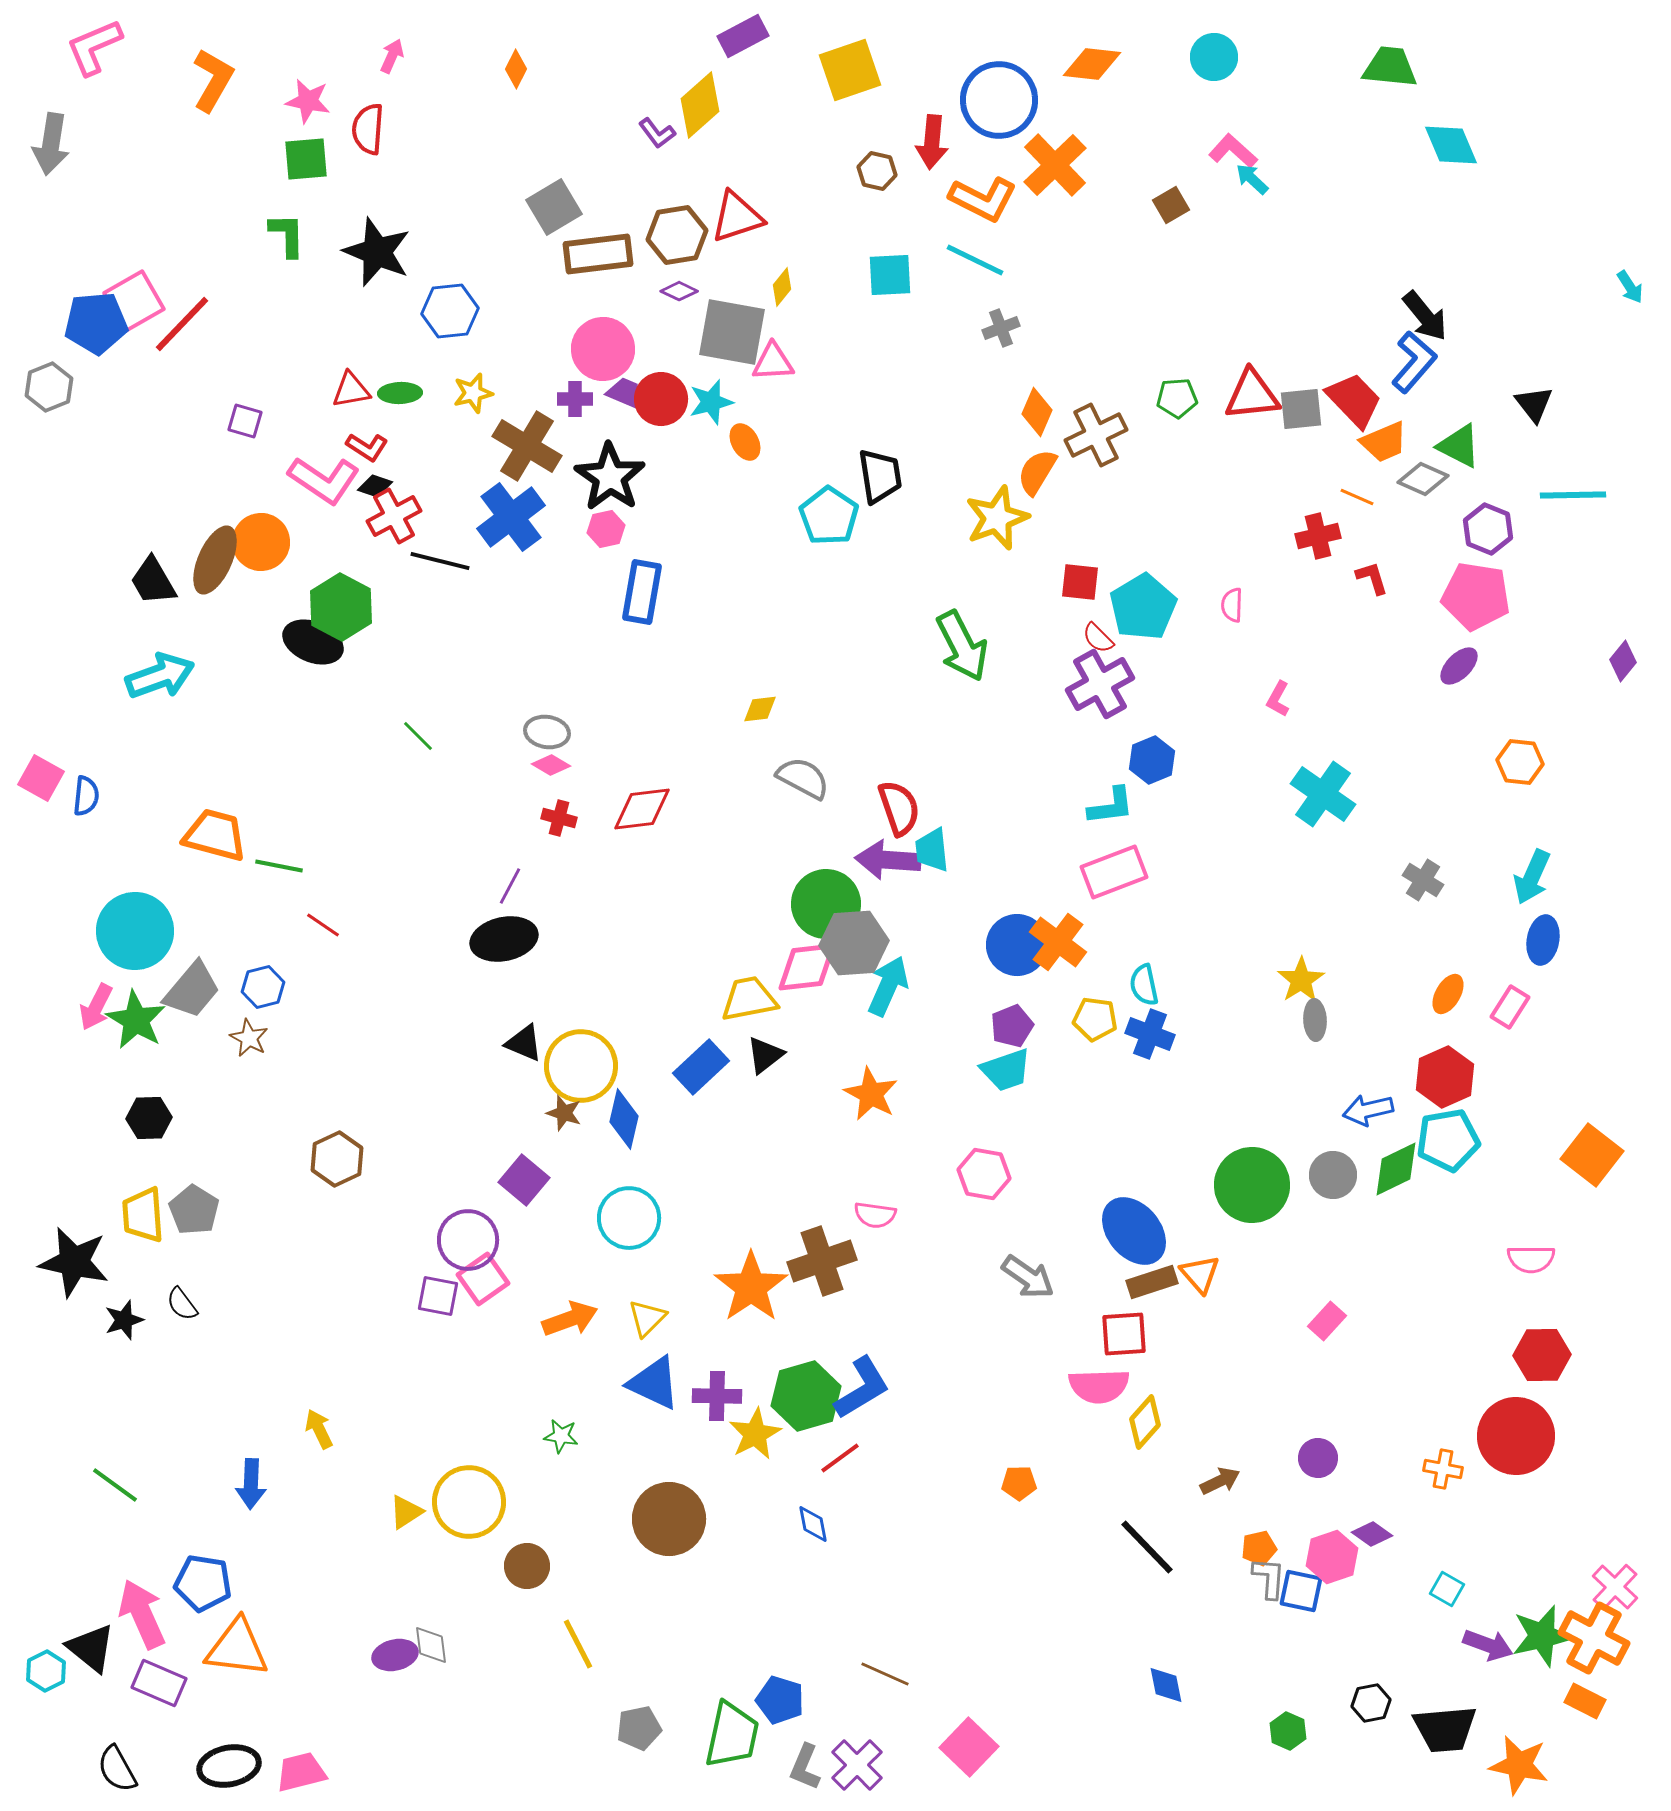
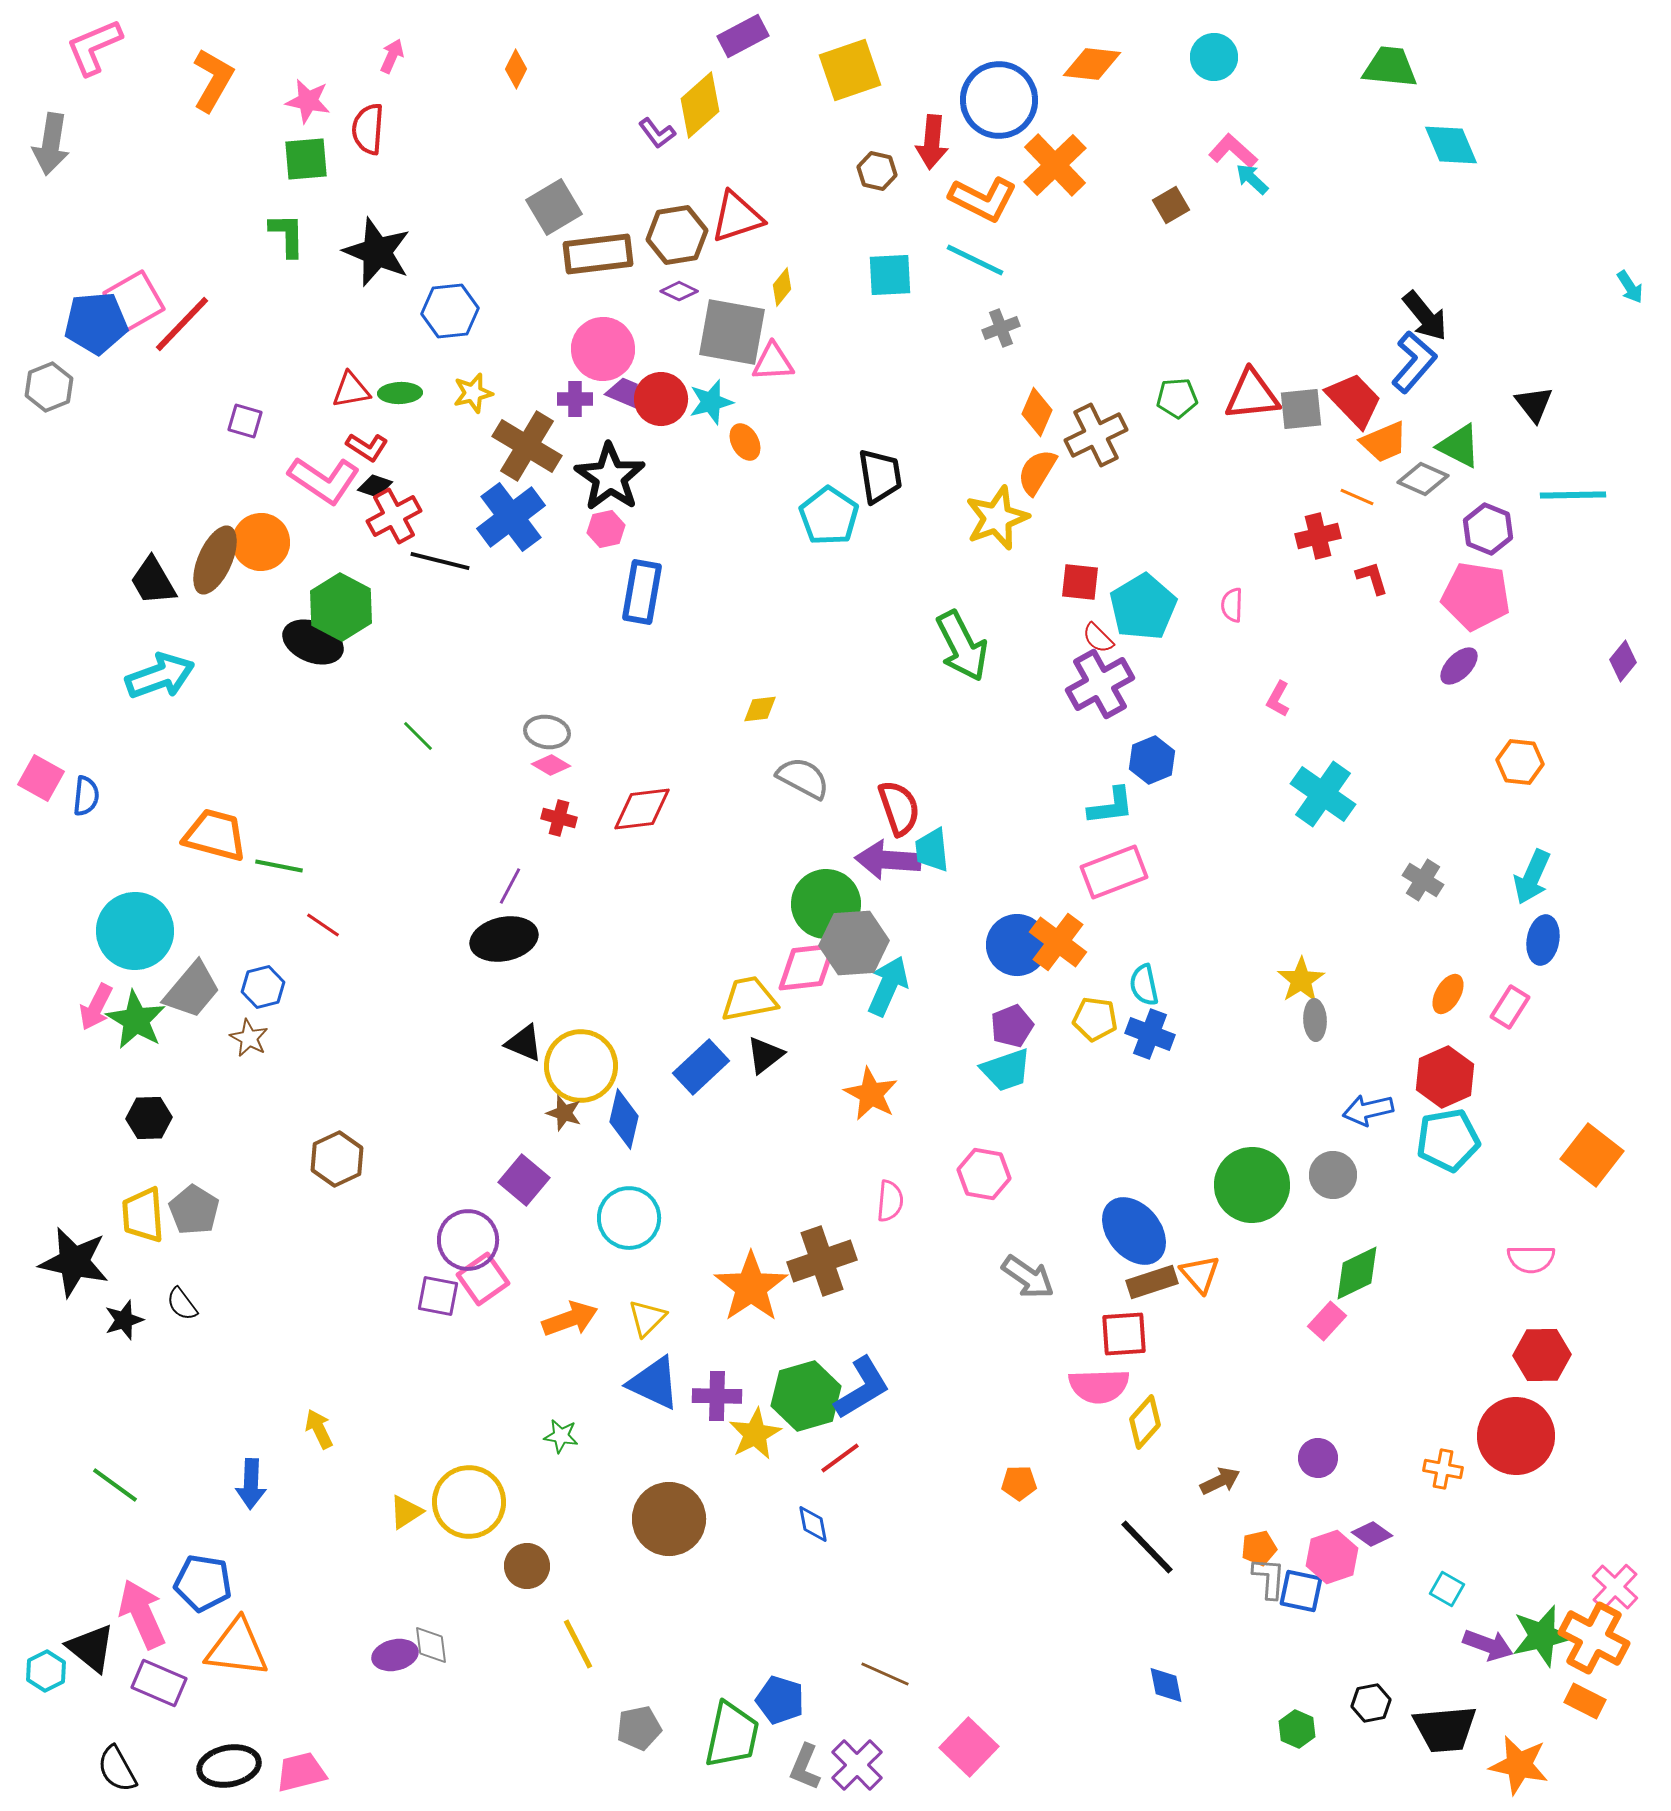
green diamond at (1396, 1169): moved 39 px left, 104 px down
pink semicircle at (875, 1215): moved 15 px right, 14 px up; rotated 93 degrees counterclockwise
green hexagon at (1288, 1731): moved 9 px right, 2 px up
